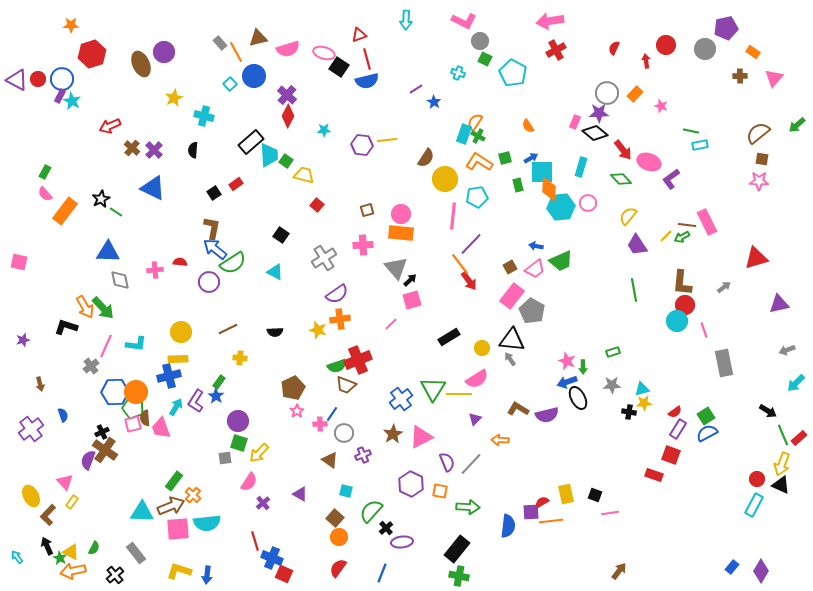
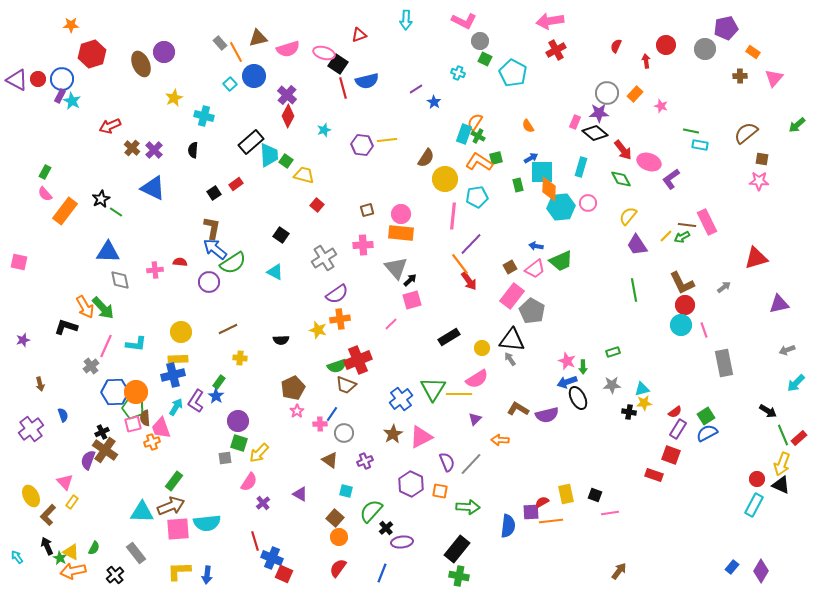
red semicircle at (614, 48): moved 2 px right, 2 px up
red line at (367, 59): moved 24 px left, 29 px down
black square at (339, 67): moved 1 px left, 3 px up
cyan star at (324, 130): rotated 16 degrees counterclockwise
brown semicircle at (758, 133): moved 12 px left
cyan rectangle at (700, 145): rotated 21 degrees clockwise
green square at (505, 158): moved 9 px left
green diamond at (621, 179): rotated 15 degrees clockwise
brown L-shape at (682, 283): rotated 32 degrees counterclockwise
cyan circle at (677, 321): moved 4 px right, 4 px down
black semicircle at (275, 332): moved 6 px right, 8 px down
blue cross at (169, 376): moved 4 px right, 1 px up
purple cross at (363, 455): moved 2 px right, 6 px down
orange cross at (193, 495): moved 41 px left, 53 px up; rotated 28 degrees clockwise
yellow L-shape at (179, 571): rotated 20 degrees counterclockwise
